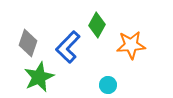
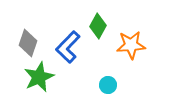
green diamond: moved 1 px right, 1 px down
